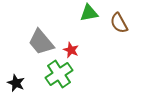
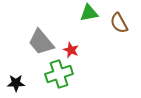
green cross: rotated 16 degrees clockwise
black star: rotated 24 degrees counterclockwise
